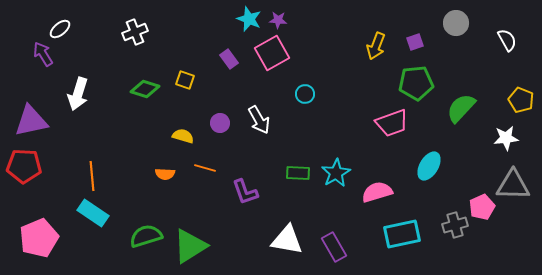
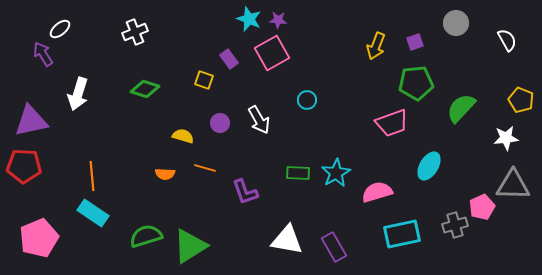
yellow square at (185, 80): moved 19 px right
cyan circle at (305, 94): moved 2 px right, 6 px down
